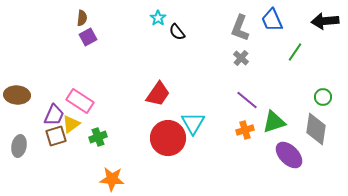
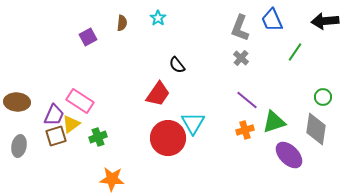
brown semicircle: moved 40 px right, 5 px down
black semicircle: moved 33 px down
brown ellipse: moved 7 px down
